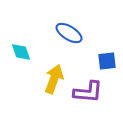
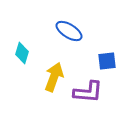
blue ellipse: moved 2 px up
cyan diamond: moved 1 px right, 1 px down; rotated 35 degrees clockwise
yellow arrow: moved 2 px up
